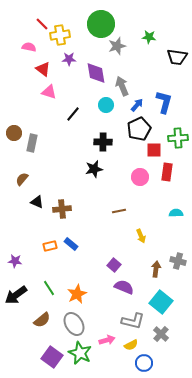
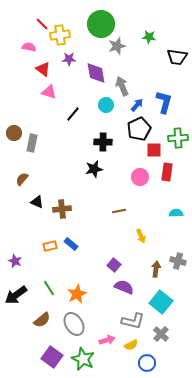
purple star at (15, 261): rotated 16 degrees clockwise
green star at (80, 353): moved 3 px right, 6 px down
blue circle at (144, 363): moved 3 px right
